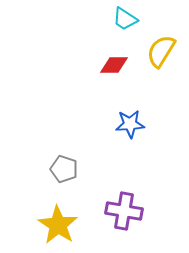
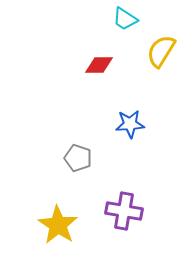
red diamond: moved 15 px left
gray pentagon: moved 14 px right, 11 px up
